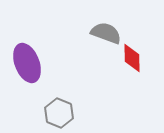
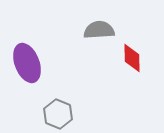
gray semicircle: moved 7 px left, 3 px up; rotated 24 degrees counterclockwise
gray hexagon: moved 1 px left, 1 px down
